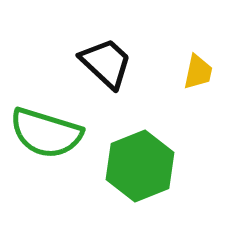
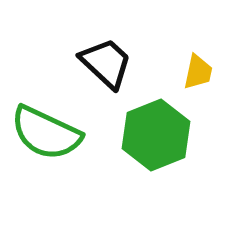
green semicircle: rotated 8 degrees clockwise
green hexagon: moved 16 px right, 31 px up
